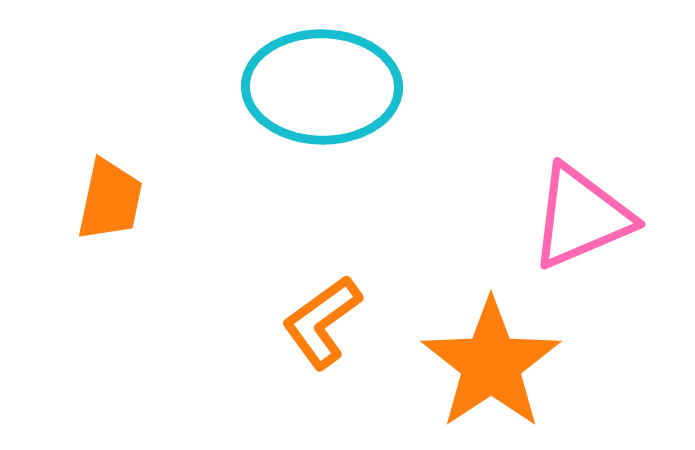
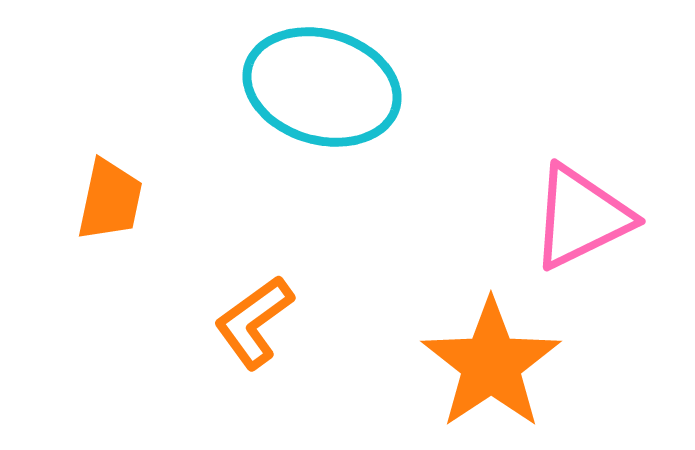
cyan ellipse: rotated 15 degrees clockwise
pink triangle: rotated 3 degrees counterclockwise
orange L-shape: moved 68 px left
